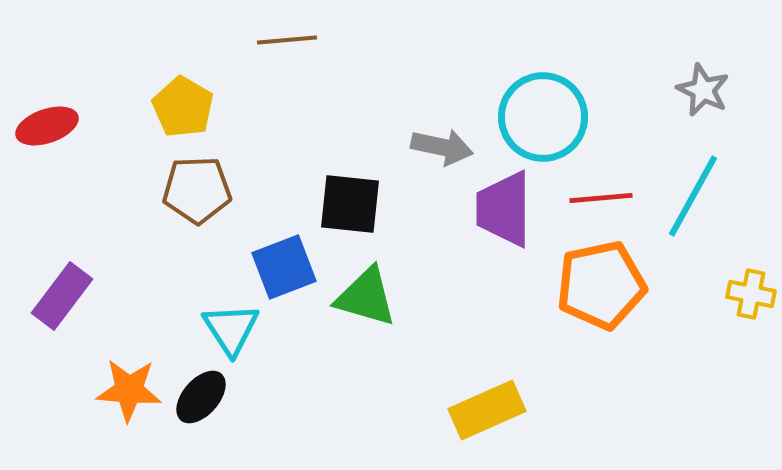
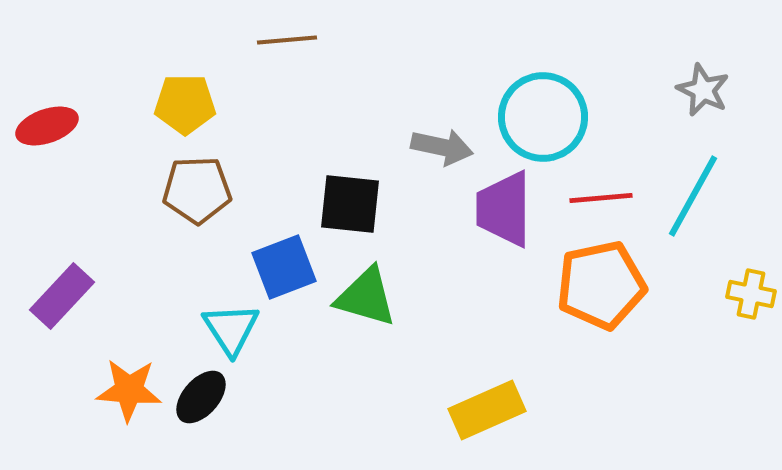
yellow pentagon: moved 2 px right, 3 px up; rotated 30 degrees counterclockwise
purple rectangle: rotated 6 degrees clockwise
